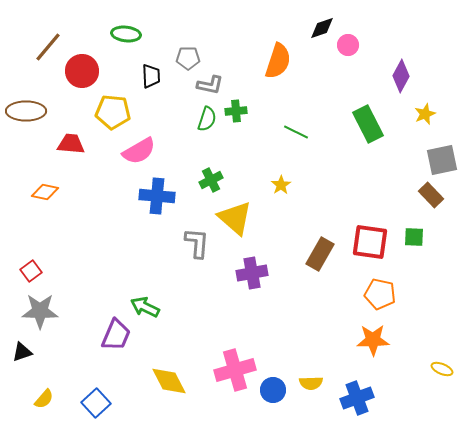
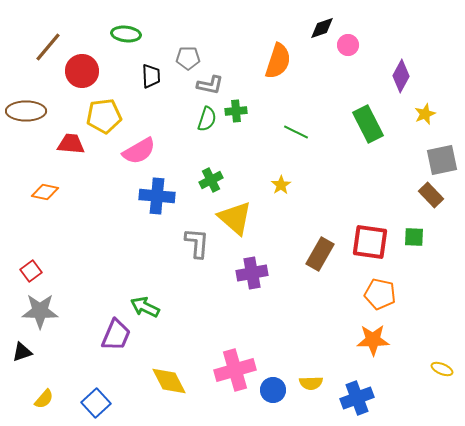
yellow pentagon at (113, 112): moved 9 px left, 4 px down; rotated 12 degrees counterclockwise
